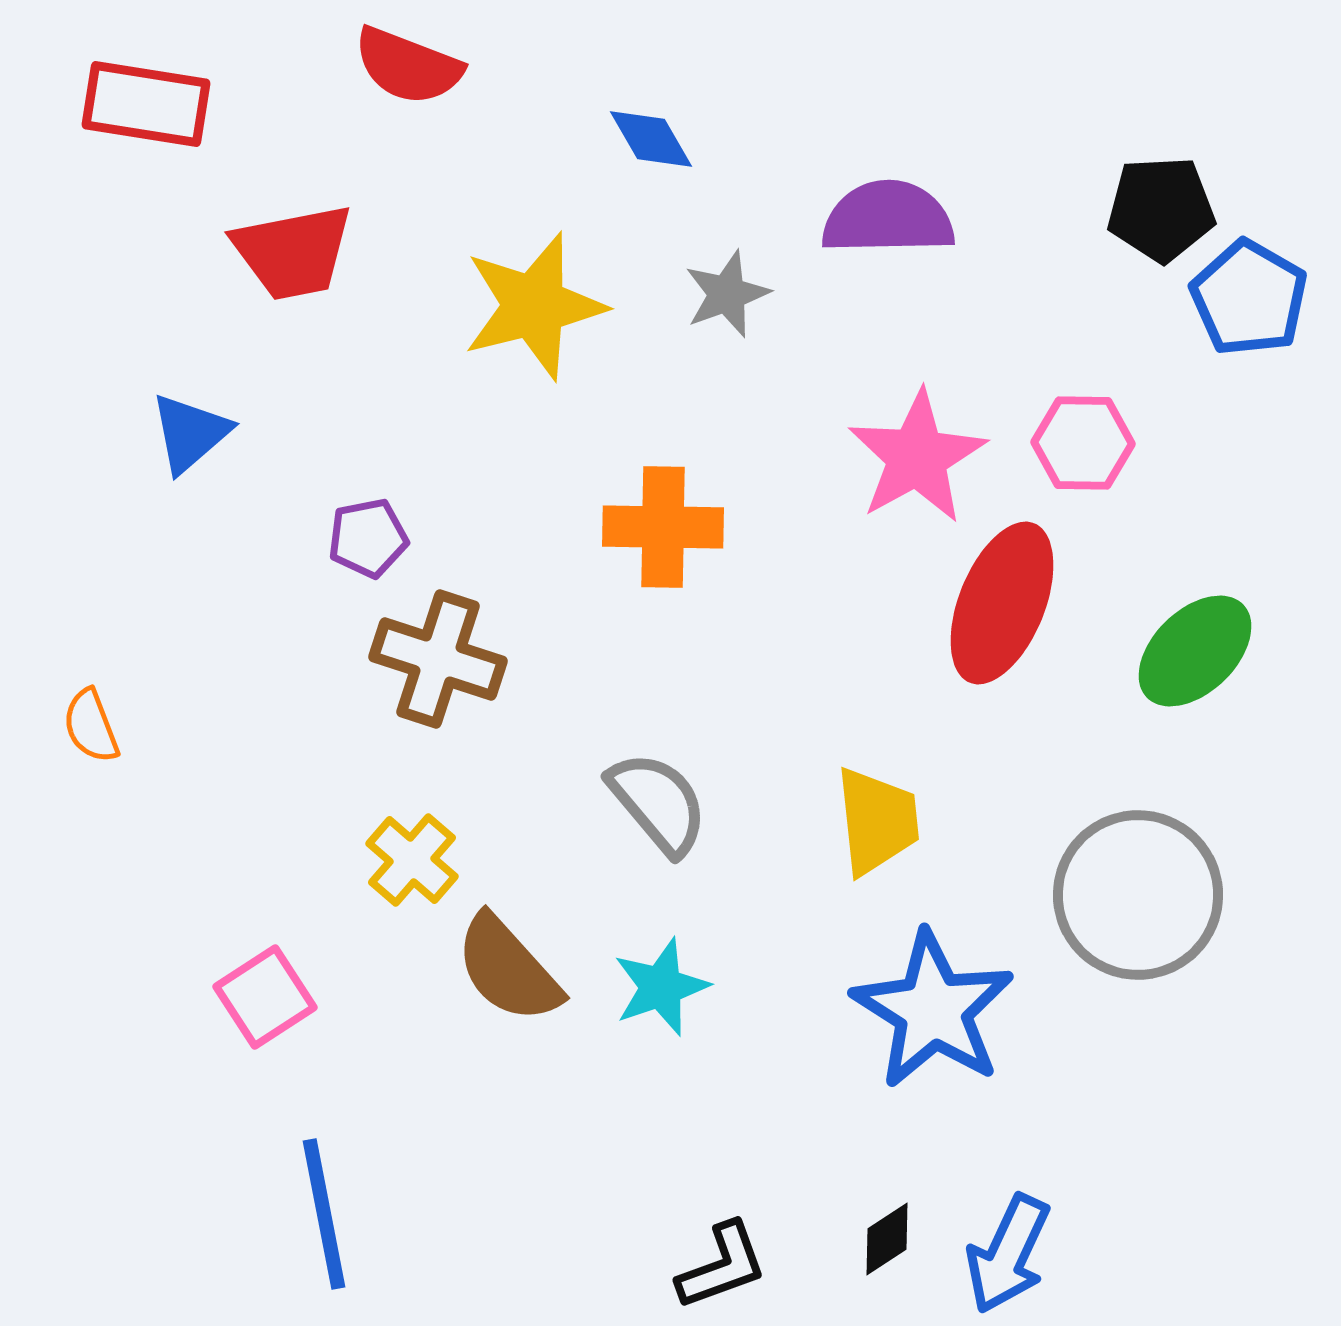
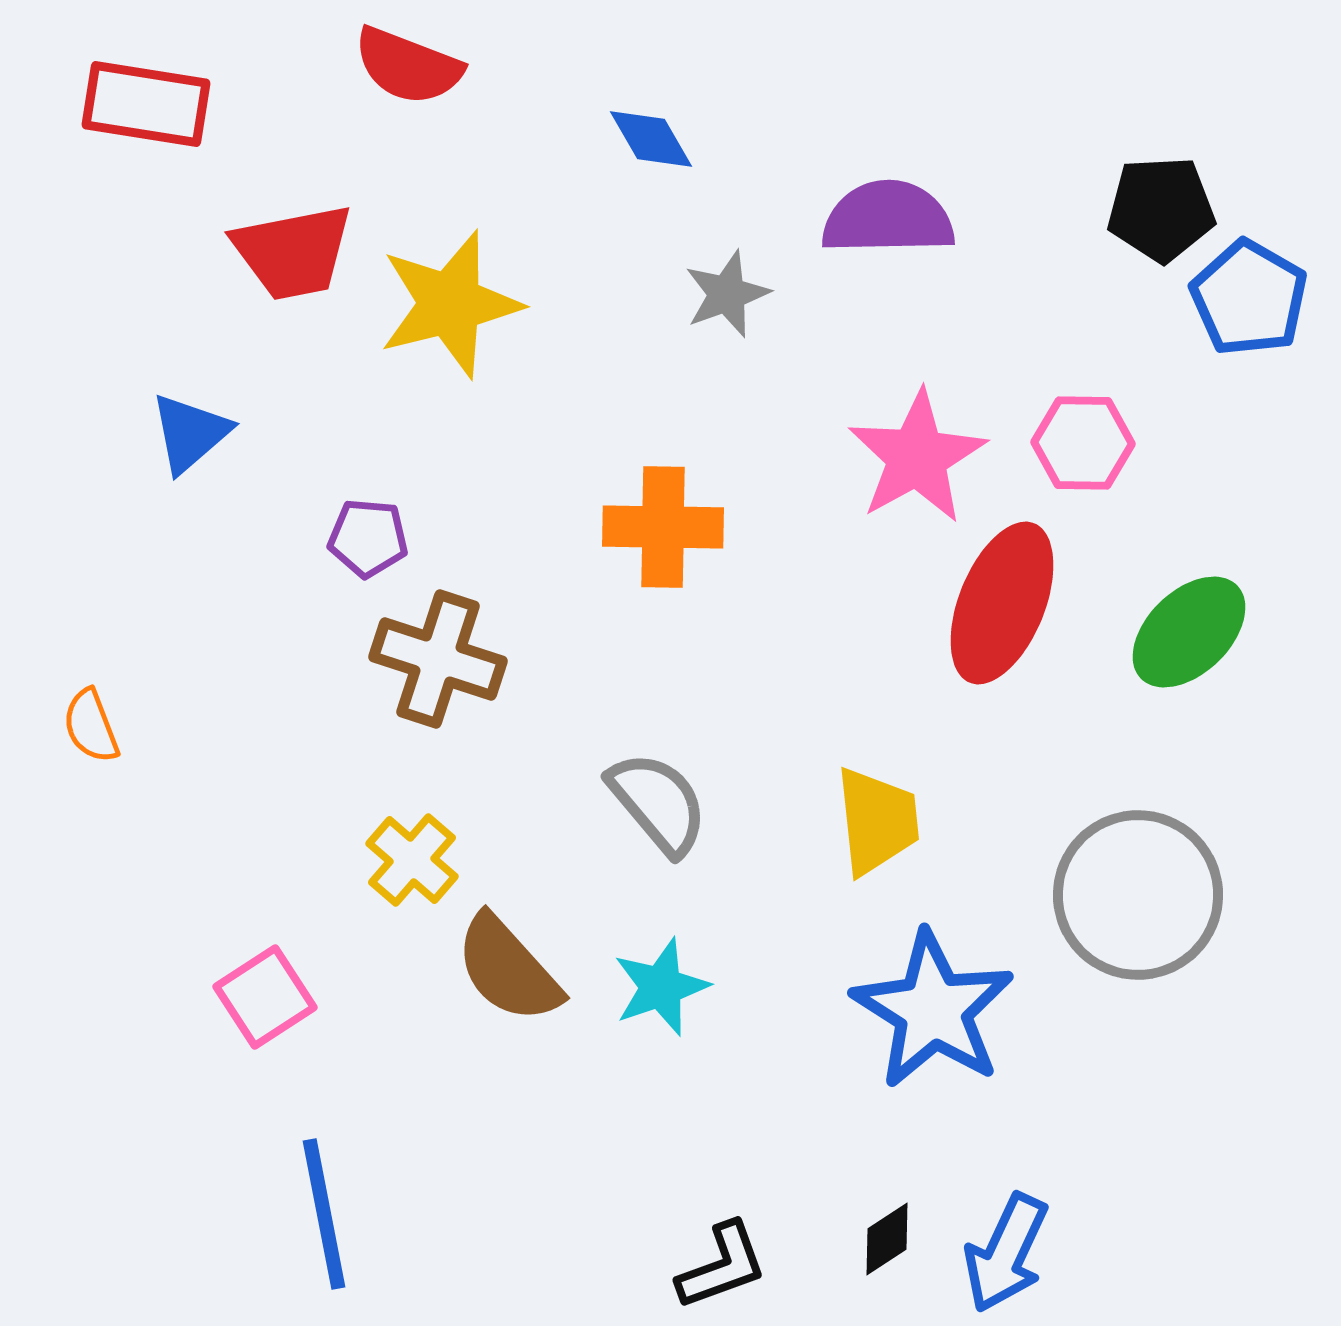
yellow star: moved 84 px left, 2 px up
purple pentagon: rotated 16 degrees clockwise
green ellipse: moved 6 px left, 19 px up
blue arrow: moved 2 px left, 1 px up
